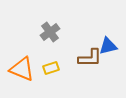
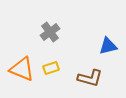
brown L-shape: moved 20 px down; rotated 15 degrees clockwise
